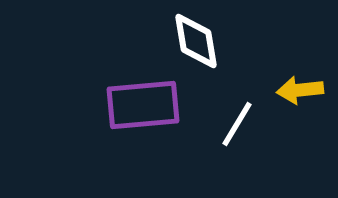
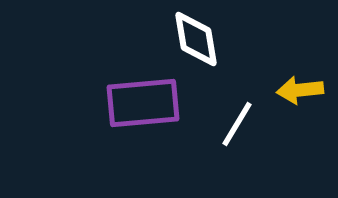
white diamond: moved 2 px up
purple rectangle: moved 2 px up
